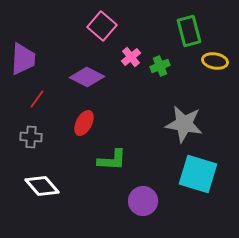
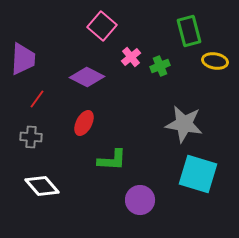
purple circle: moved 3 px left, 1 px up
